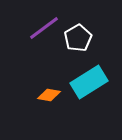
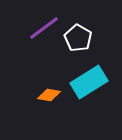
white pentagon: rotated 12 degrees counterclockwise
